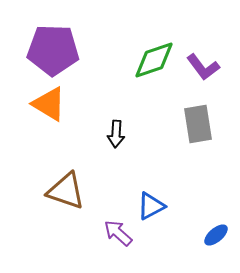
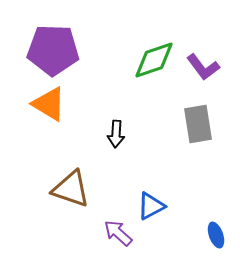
brown triangle: moved 5 px right, 2 px up
blue ellipse: rotated 70 degrees counterclockwise
